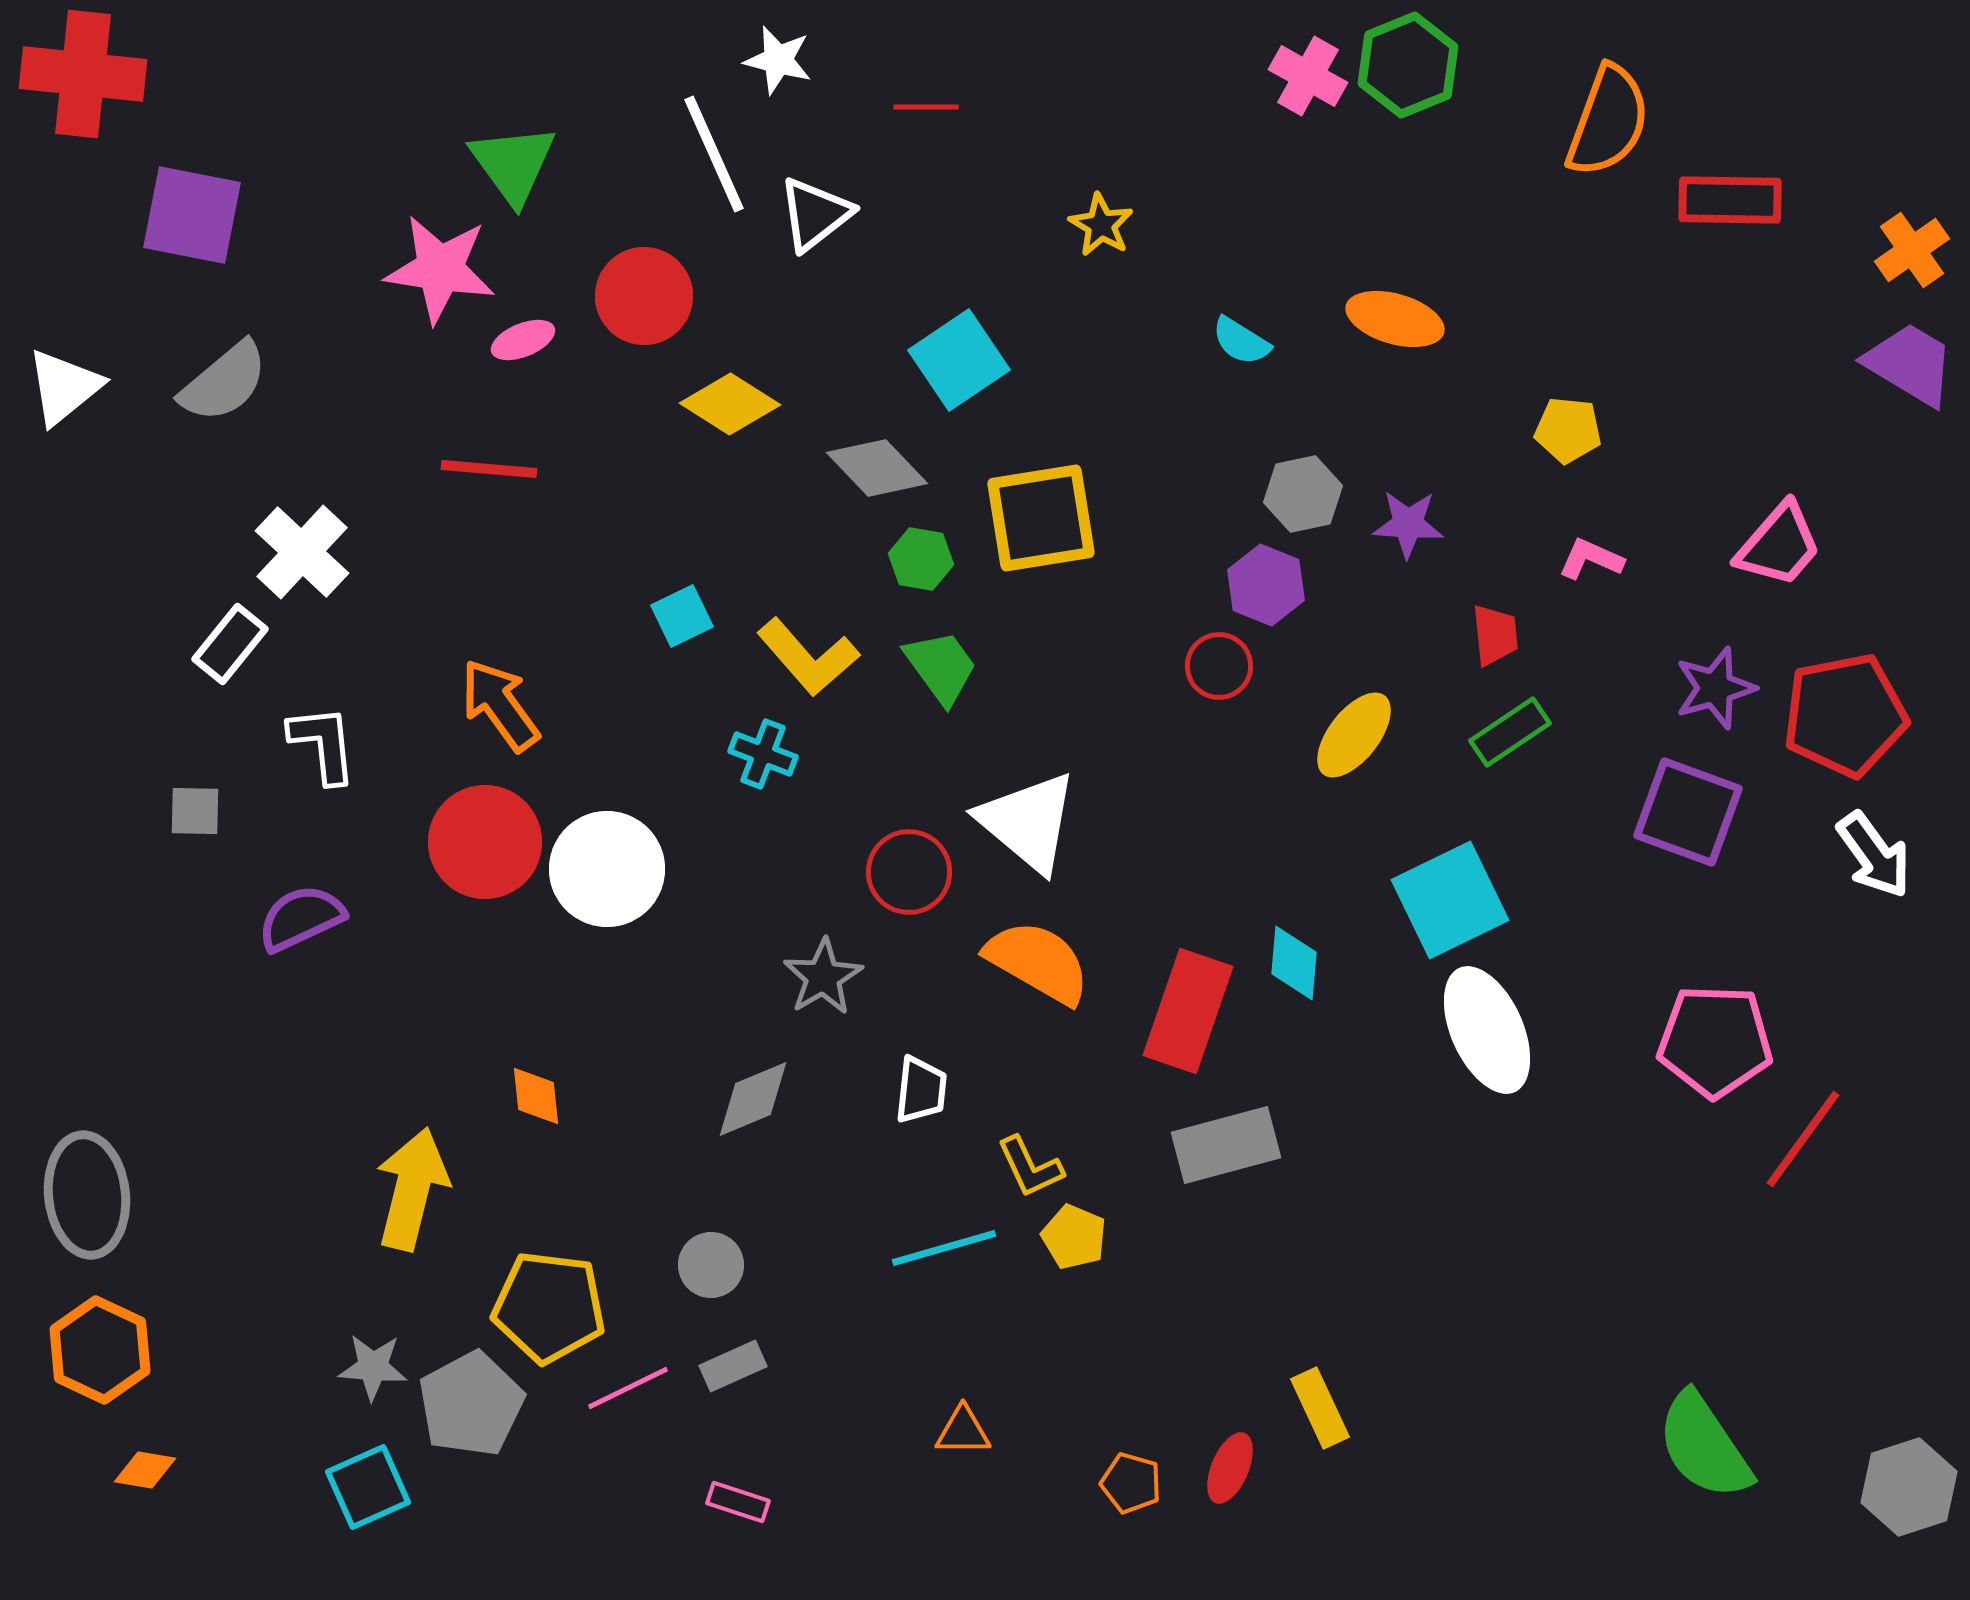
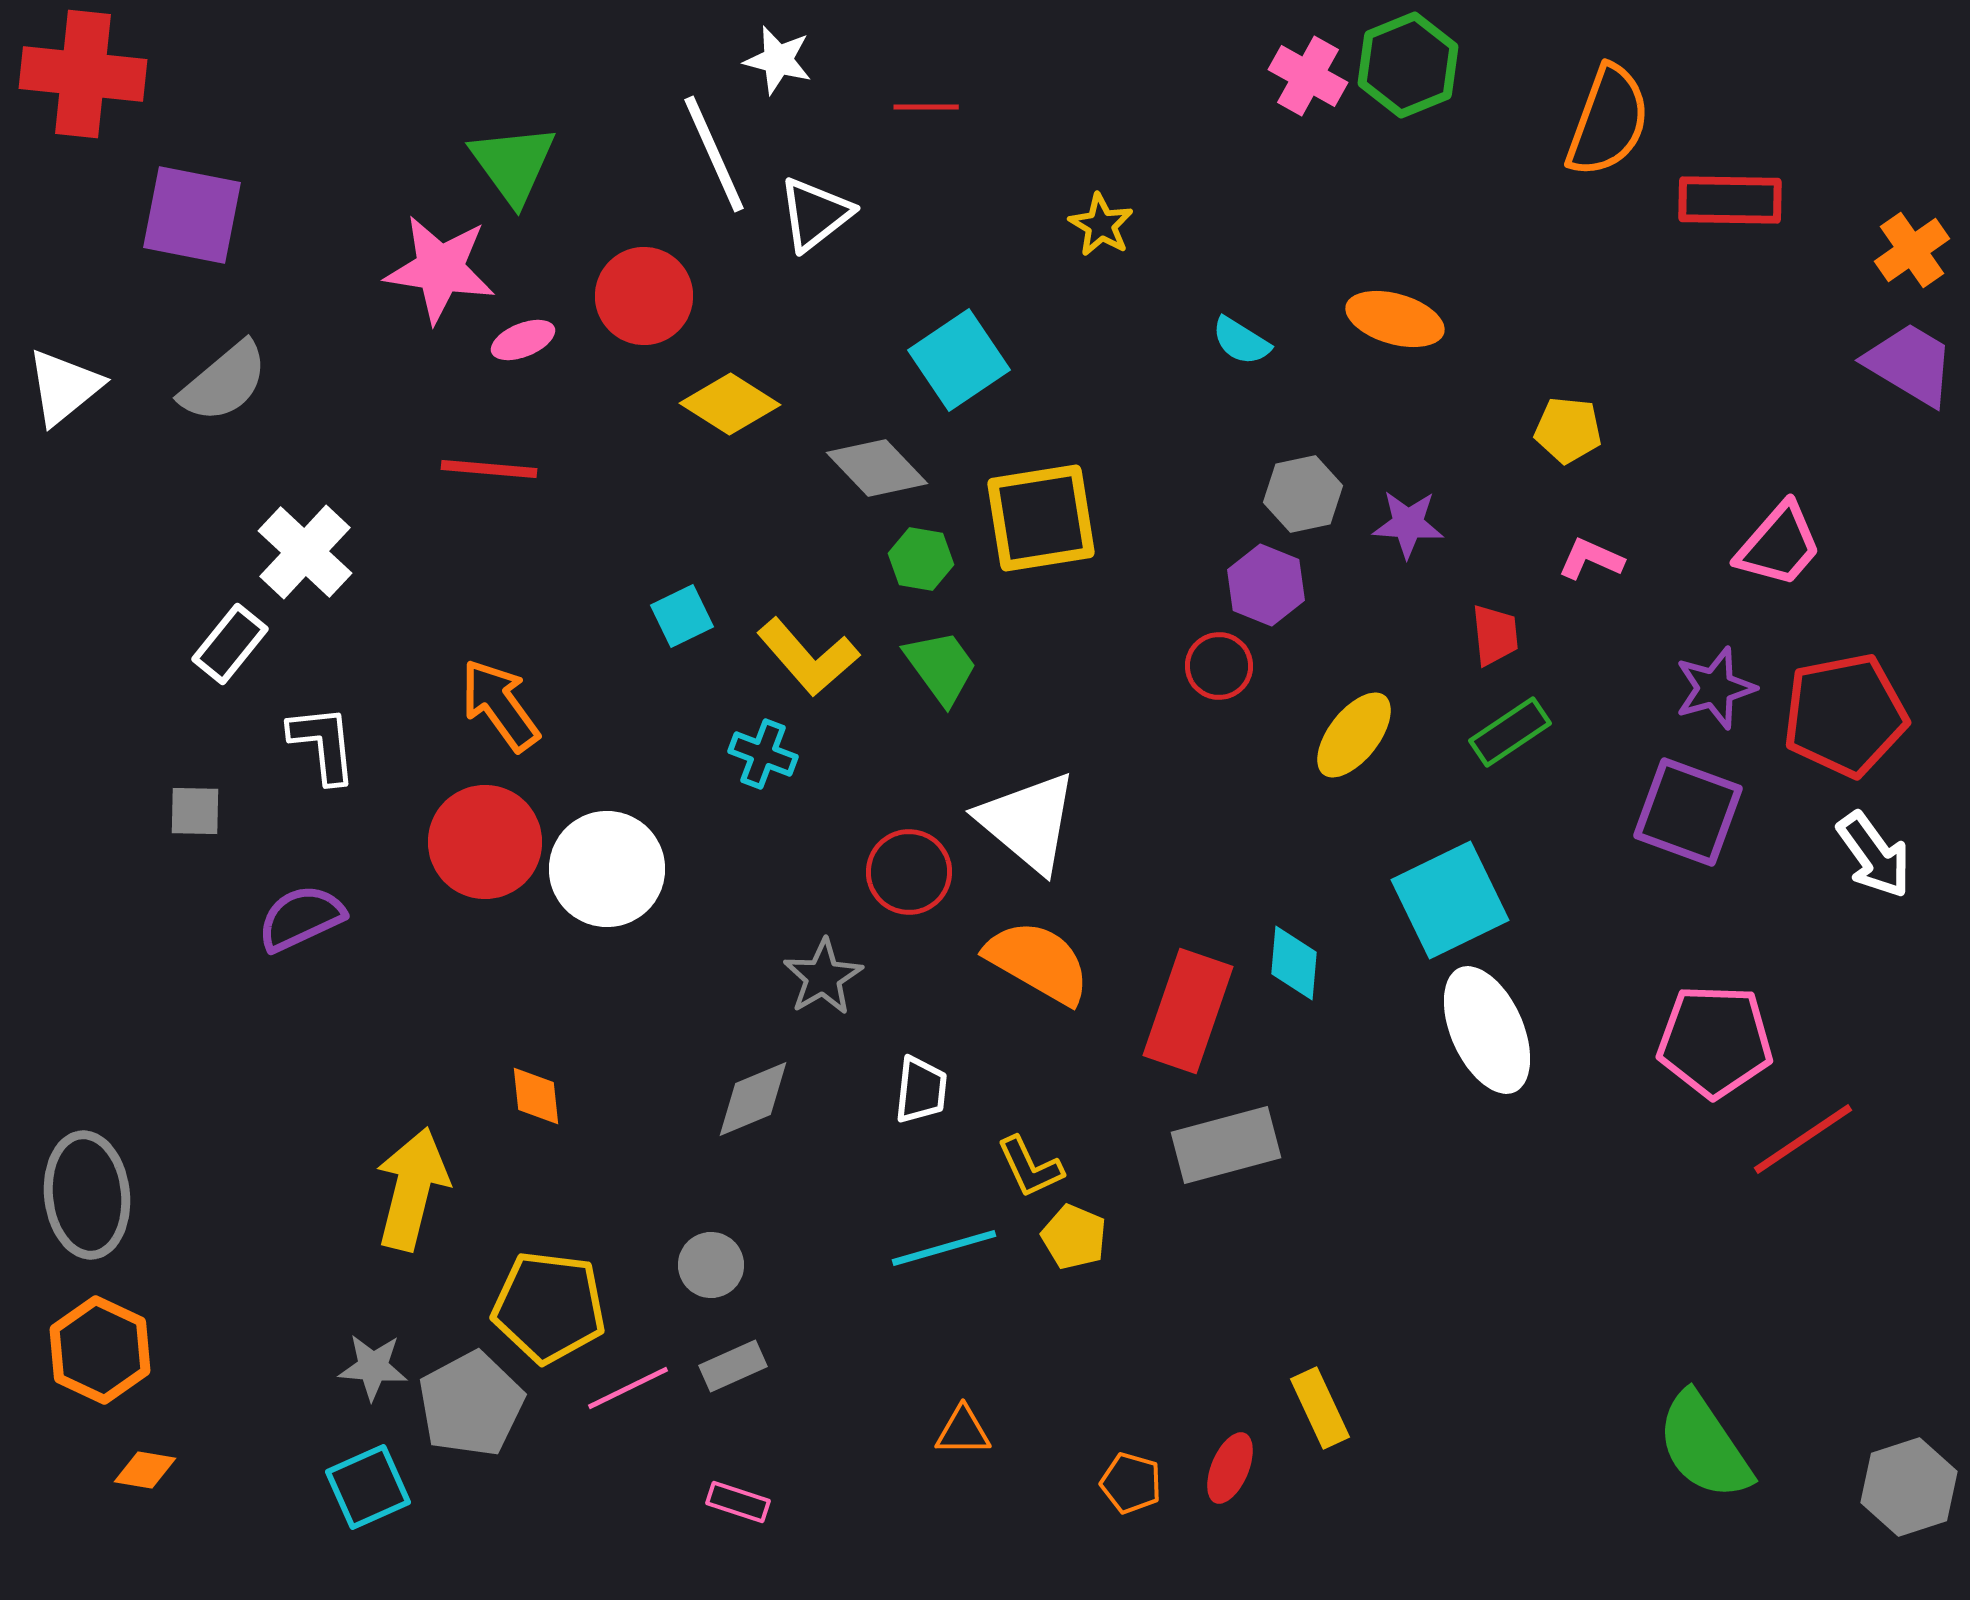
white cross at (302, 552): moved 3 px right
red line at (1803, 1139): rotated 20 degrees clockwise
